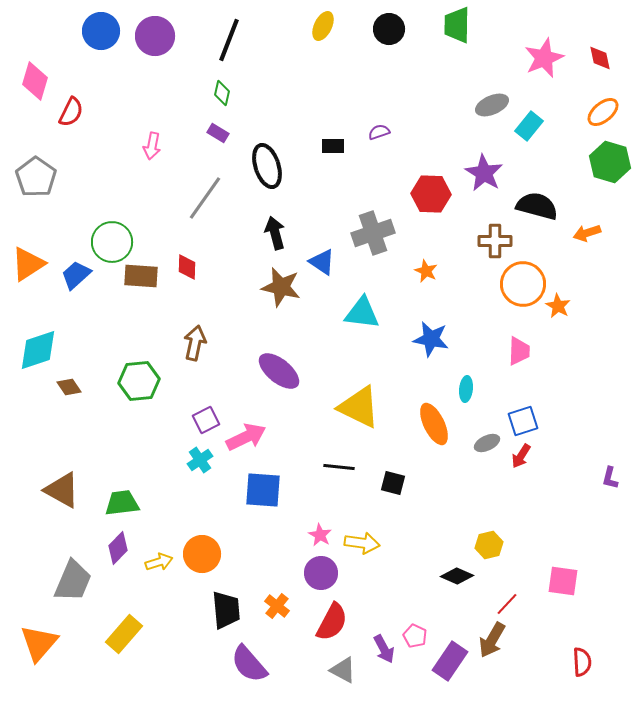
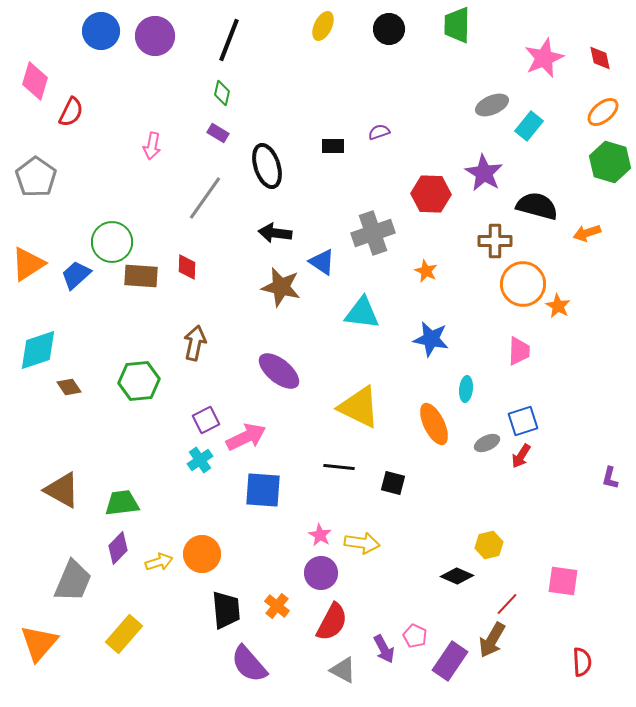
black arrow at (275, 233): rotated 68 degrees counterclockwise
